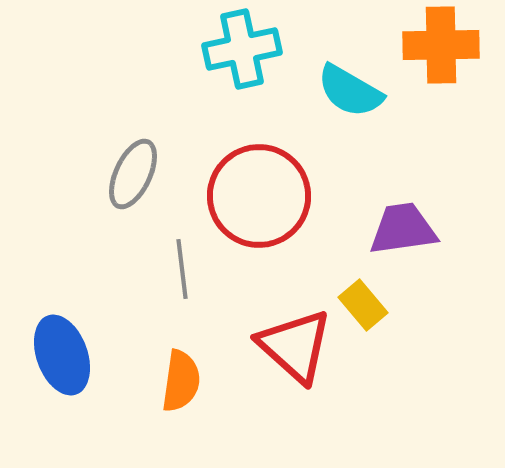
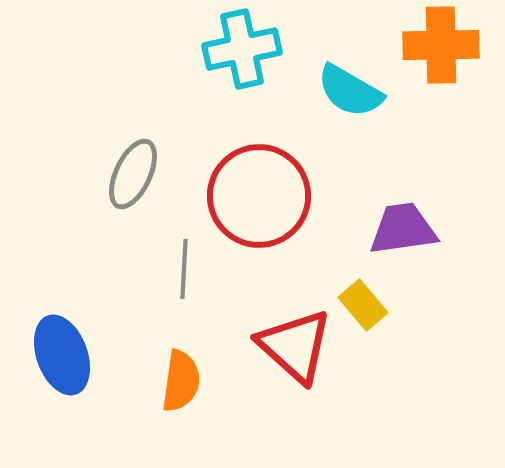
gray line: moved 2 px right; rotated 10 degrees clockwise
